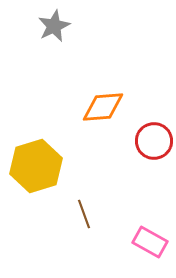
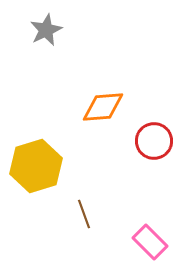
gray star: moved 8 px left, 4 px down
pink rectangle: rotated 16 degrees clockwise
